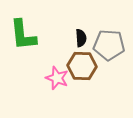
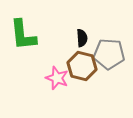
black semicircle: moved 1 px right
gray pentagon: moved 9 px down
brown hexagon: rotated 12 degrees clockwise
